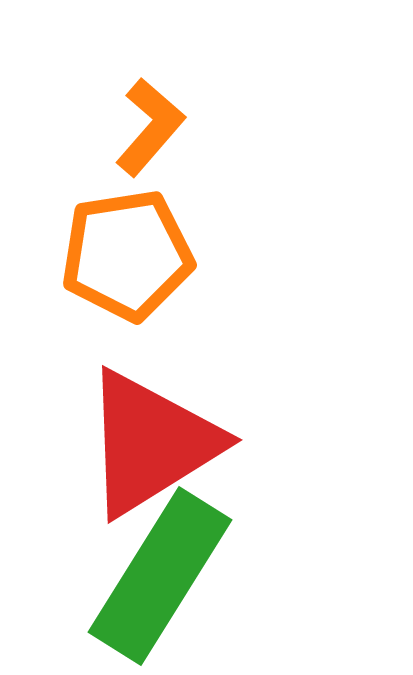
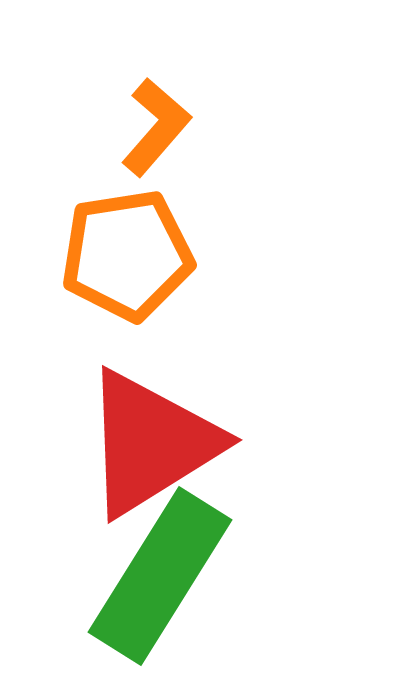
orange L-shape: moved 6 px right
